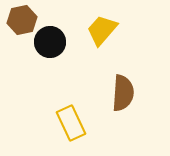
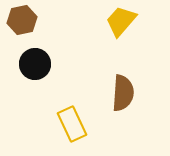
yellow trapezoid: moved 19 px right, 9 px up
black circle: moved 15 px left, 22 px down
yellow rectangle: moved 1 px right, 1 px down
